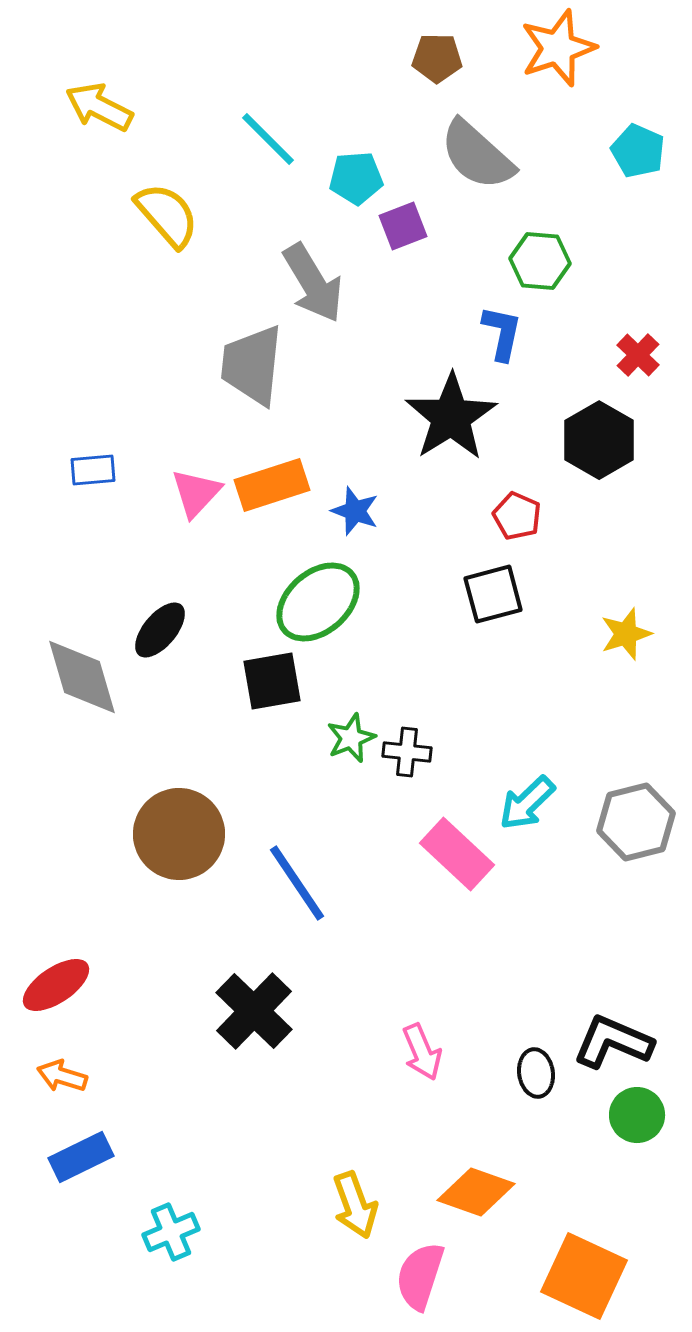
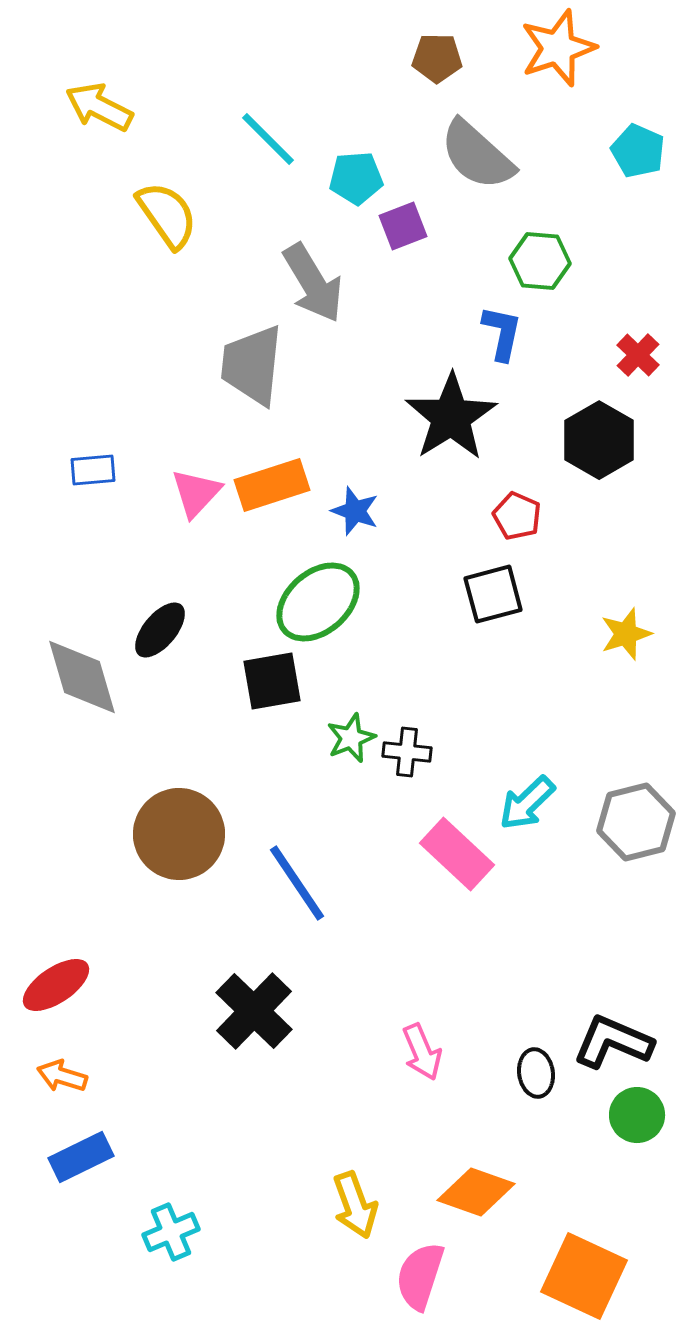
yellow semicircle at (167, 215): rotated 6 degrees clockwise
